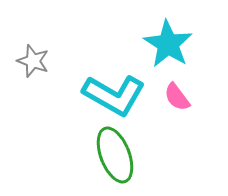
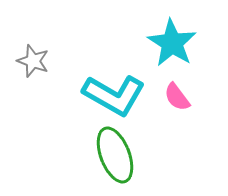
cyan star: moved 4 px right, 1 px up
